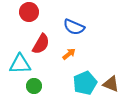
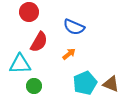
red semicircle: moved 2 px left, 2 px up
